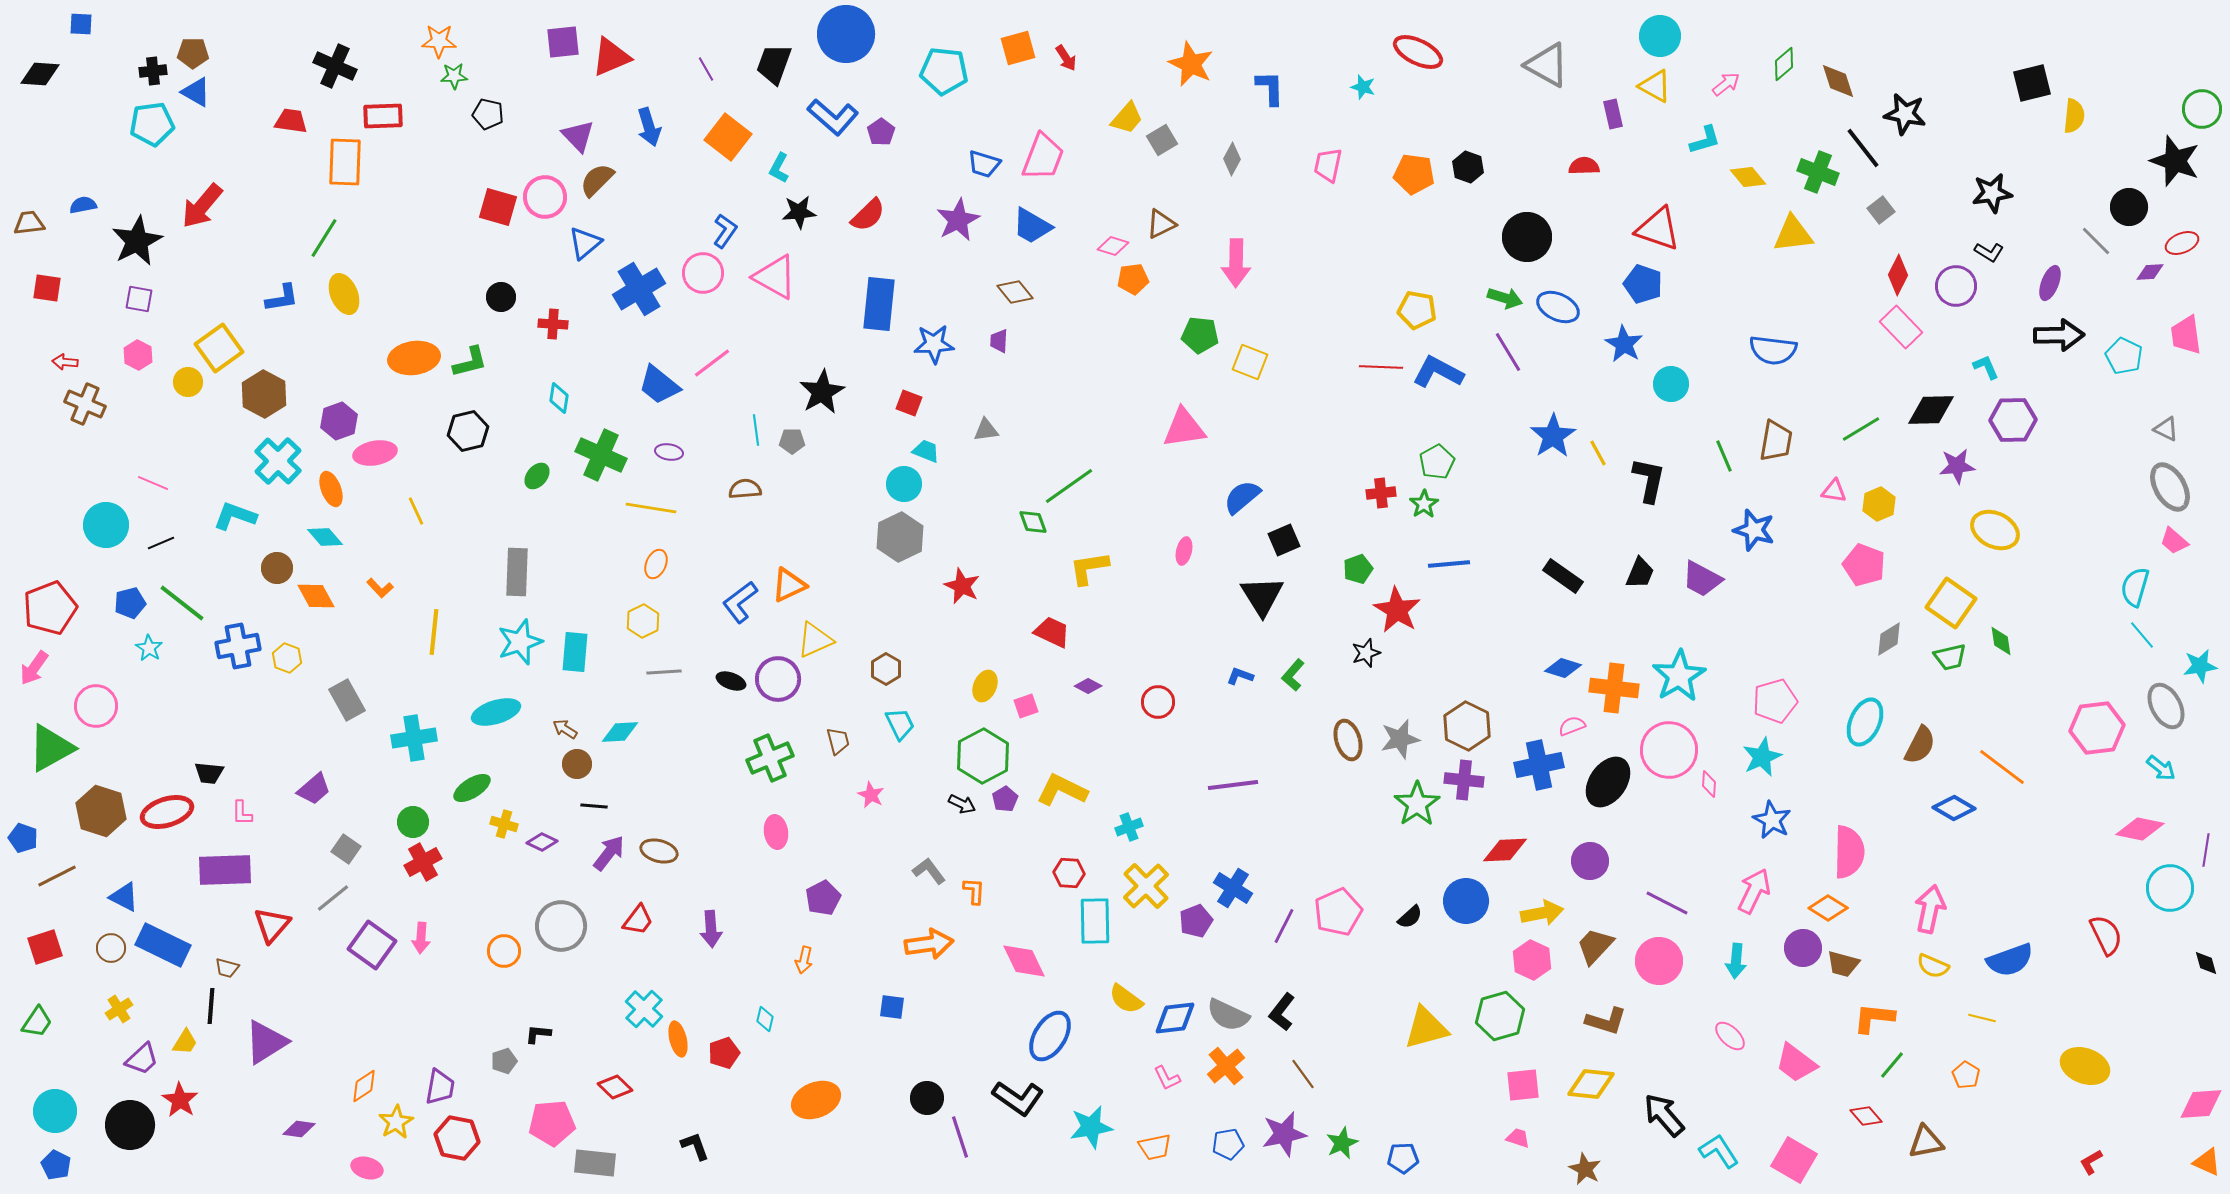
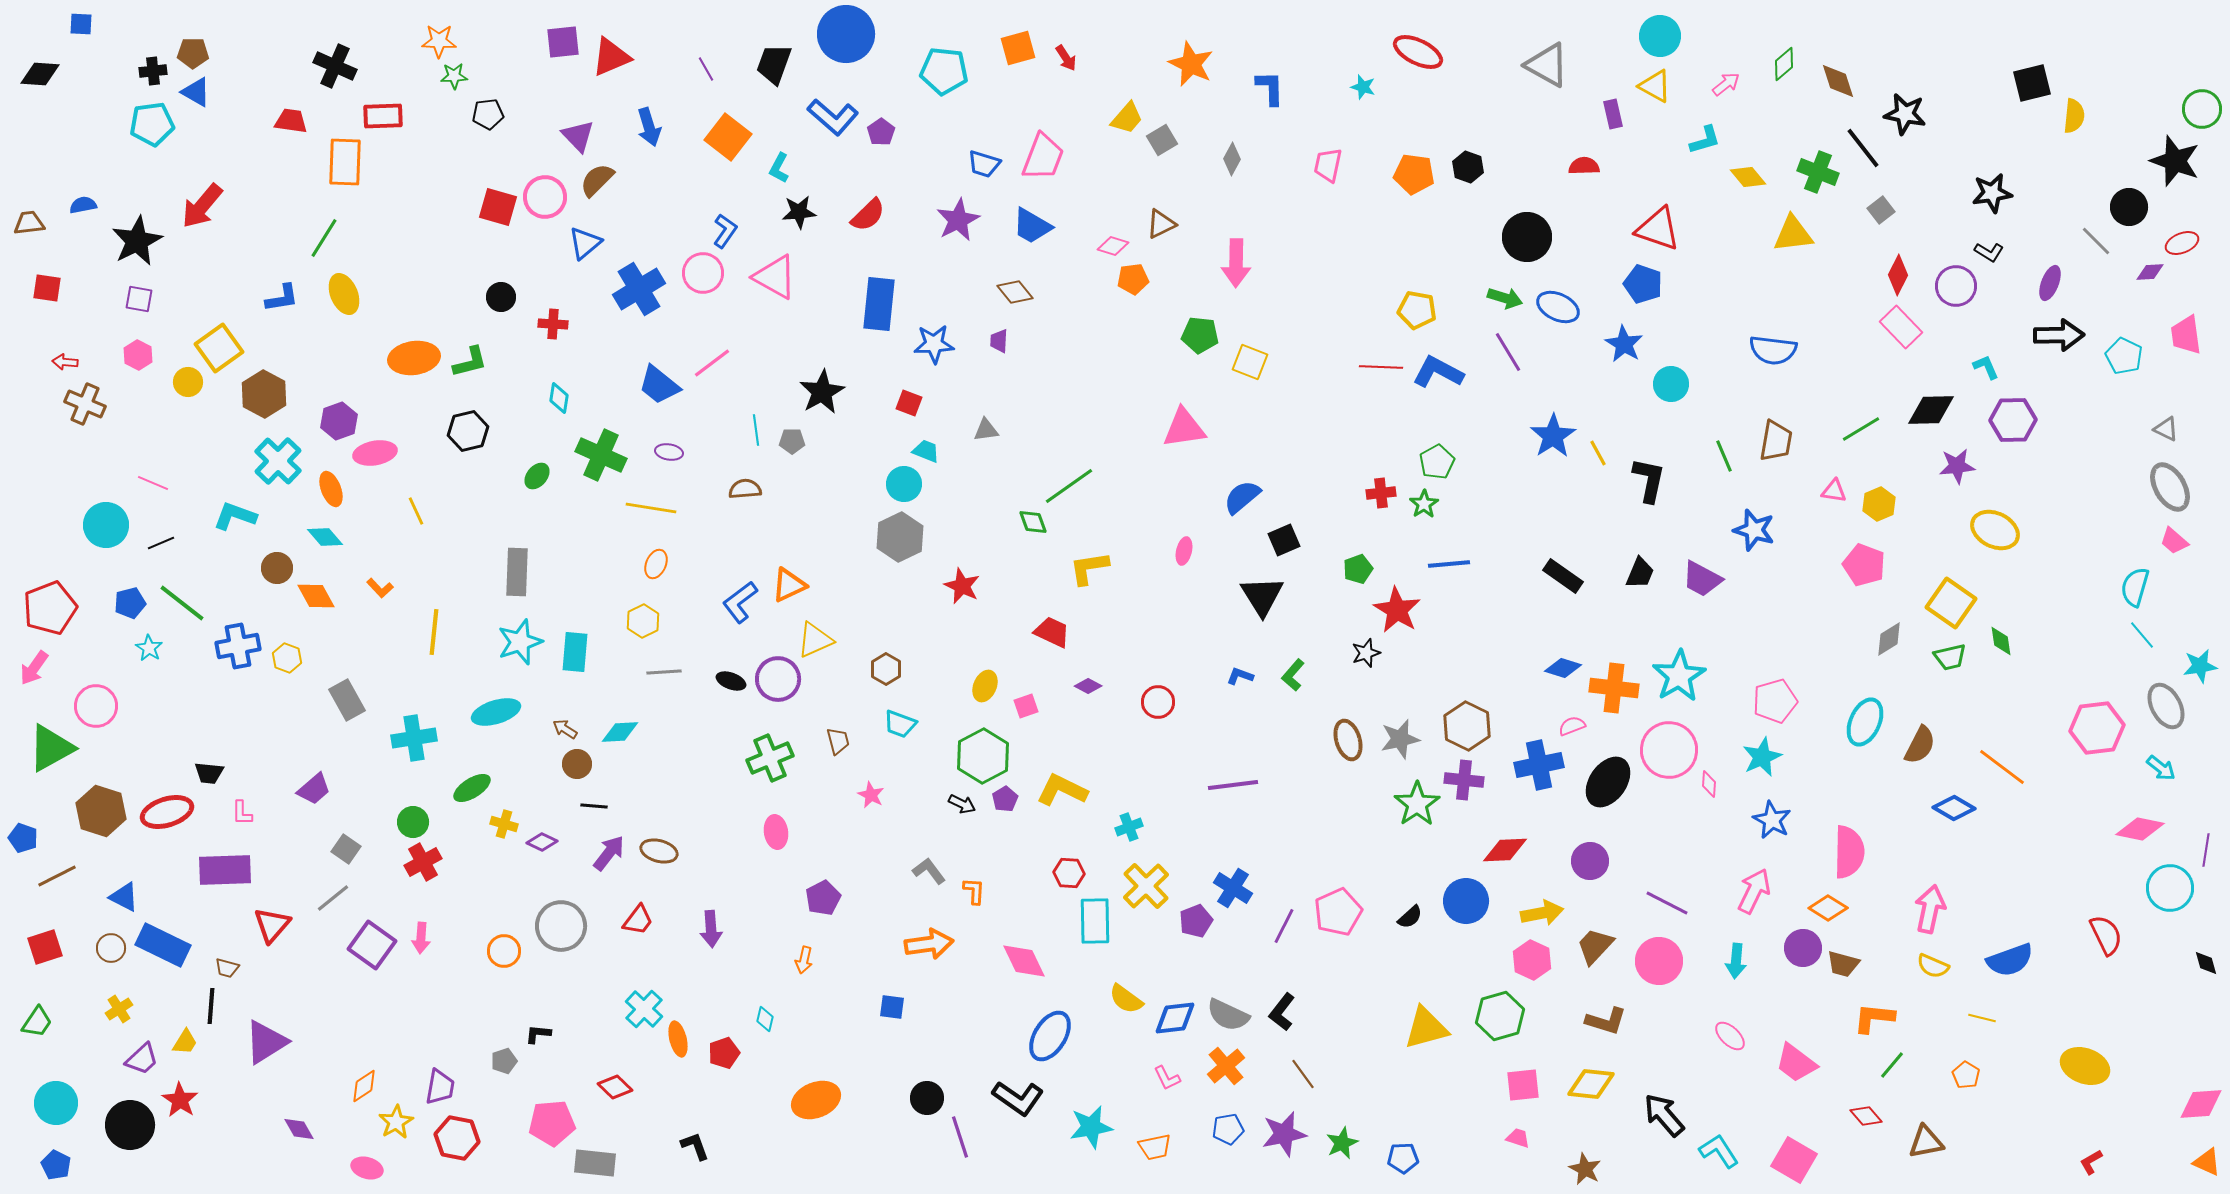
black pentagon at (488, 114): rotated 20 degrees counterclockwise
cyan trapezoid at (900, 724): rotated 136 degrees clockwise
cyan circle at (55, 1111): moved 1 px right, 8 px up
purple diamond at (299, 1129): rotated 52 degrees clockwise
blue pentagon at (1228, 1144): moved 15 px up
